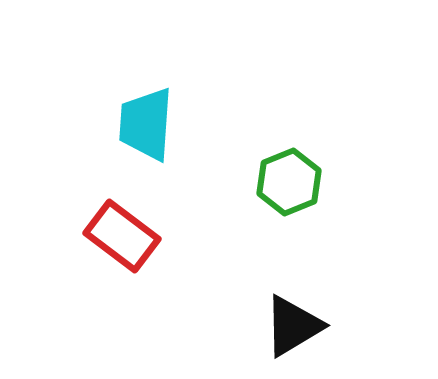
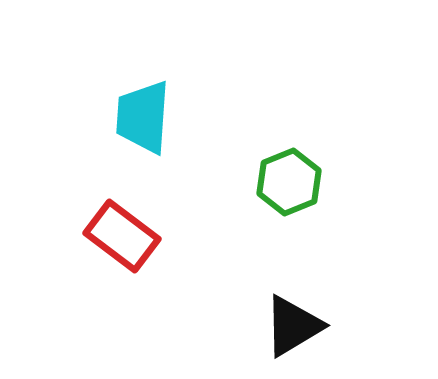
cyan trapezoid: moved 3 px left, 7 px up
